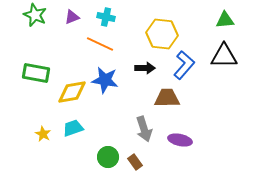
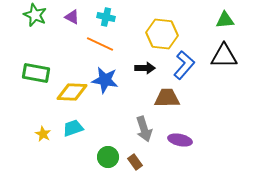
purple triangle: rotated 49 degrees clockwise
yellow diamond: rotated 12 degrees clockwise
